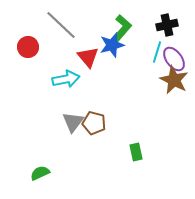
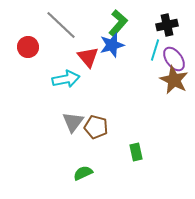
green L-shape: moved 4 px left, 5 px up
cyan line: moved 2 px left, 2 px up
brown pentagon: moved 2 px right, 4 px down
green semicircle: moved 43 px right
